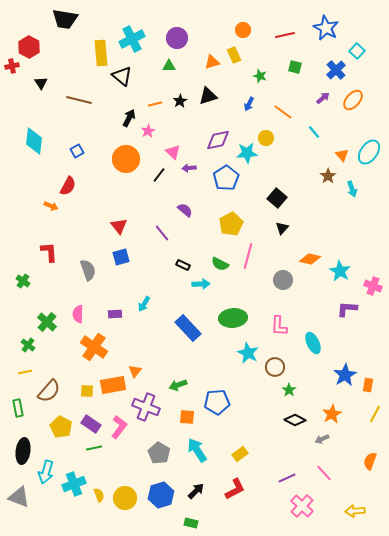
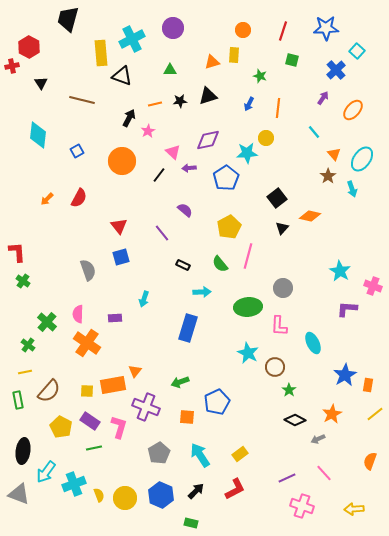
black trapezoid at (65, 19): moved 3 px right; rotated 96 degrees clockwise
blue star at (326, 28): rotated 30 degrees counterclockwise
red line at (285, 35): moved 2 px left, 4 px up; rotated 60 degrees counterclockwise
purple circle at (177, 38): moved 4 px left, 10 px up
yellow rectangle at (234, 55): rotated 28 degrees clockwise
green triangle at (169, 66): moved 1 px right, 4 px down
green square at (295, 67): moved 3 px left, 7 px up
black triangle at (122, 76): rotated 20 degrees counterclockwise
purple arrow at (323, 98): rotated 16 degrees counterclockwise
brown line at (79, 100): moved 3 px right
orange ellipse at (353, 100): moved 10 px down
black star at (180, 101): rotated 24 degrees clockwise
orange line at (283, 112): moved 5 px left, 4 px up; rotated 60 degrees clockwise
purple diamond at (218, 140): moved 10 px left
cyan diamond at (34, 141): moved 4 px right, 6 px up
cyan ellipse at (369, 152): moved 7 px left, 7 px down
orange triangle at (342, 155): moved 8 px left, 1 px up
orange circle at (126, 159): moved 4 px left, 2 px down
red semicircle at (68, 186): moved 11 px right, 12 px down
black square at (277, 198): rotated 12 degrees clockwise
orange arrow at (51, 206): moved 4 px left, 7 px up; rotated 112 degrees clockwise
yellow pentagon at (231, 224): moved 2 px left, 3 px down
red L-shape at (49, 252): moved 32 px left
orange diamond at (310, 259): moved 43 px up
green semicircle at (220, 264): rotated 24 degrees clockwise
gray circle at (283, 280): moved 8 px down
cyan arrow at (201, 284): moved 1 px right, 8 px down
cyan arrow at (144, 304): moved 5 px up; rotated 14 degrees counterclockwise
purple rectangle at (115, 314): moved 4 px down
green ellipse at (233, 318): moved 15 px right, 11 px up
blue rectangle at (188, 328): rotated 60 degrees clockwise
orange cross at (94, 347): moved 7 px left, 4 px up
green arrow at (178, 385): moved 2 px right, 3 px up
blue pentagon at (217, 402): rotated 20 degrees counterclockwise
green rectangle at (18, 408): moved 8 px up
yellow line at (375, 414): rotated 24 degrees clockwise
purple rectangle at (91, 424): moved 1 px left, 3 px up
pink L-shape at (119, 427): rotated 20 degrees counterclockwise
gray arrow at (322, 439): moved 4 px left
cyan arrow at (197, 450): moved 3 px right, 5 px down
gray pentagon at (159, 453): rotated 10 degrees clockwise
cyan arrow at (46, 472): rotated 20 degrees clockwise
blue hexagon at (161, 495): rotated 20 degrees counterclockwise
gray triangle at (19, 497): moved 3 px up
pink cross at (302, 506): rotated 25 degrees counterclockwise
yellow arrow at (355, 511): moved 1 px left, 2 px up
